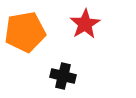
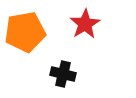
black cross: moved 2 px up
